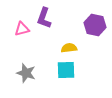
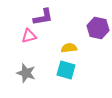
purple L-shape: moved 1 px left, 1 px up; rotated 120 degrees counterclockwise
purple hexagon: moved 3 px right, 3 px down
pink triangle: moved 7 px right, 7 px down
cyan square: rotated 18 degrees clockwise
